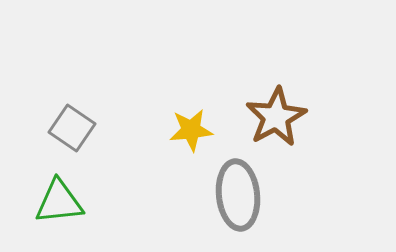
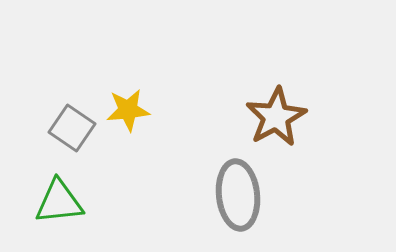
yellow star: moved 63 px left, 20 px up
